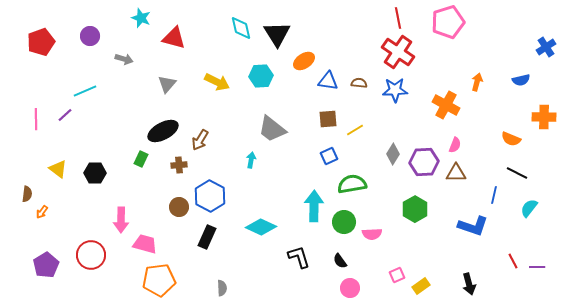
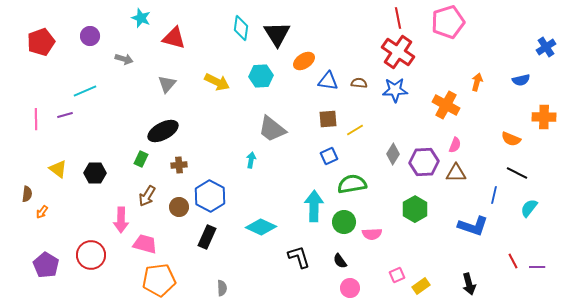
cyan diamond at (241, 28): rotated 20 degrees clockwise
purple line at (65, 115): rotated 28 degrees clockwise
brown arrow at (200, 140): moved 53 px left, 56 px down
purple pentagon at (46, 265): rotated 10 degrees counterclockwise
